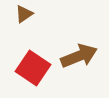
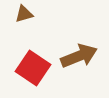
brown triangle: rotated 18 degrees clockwise
